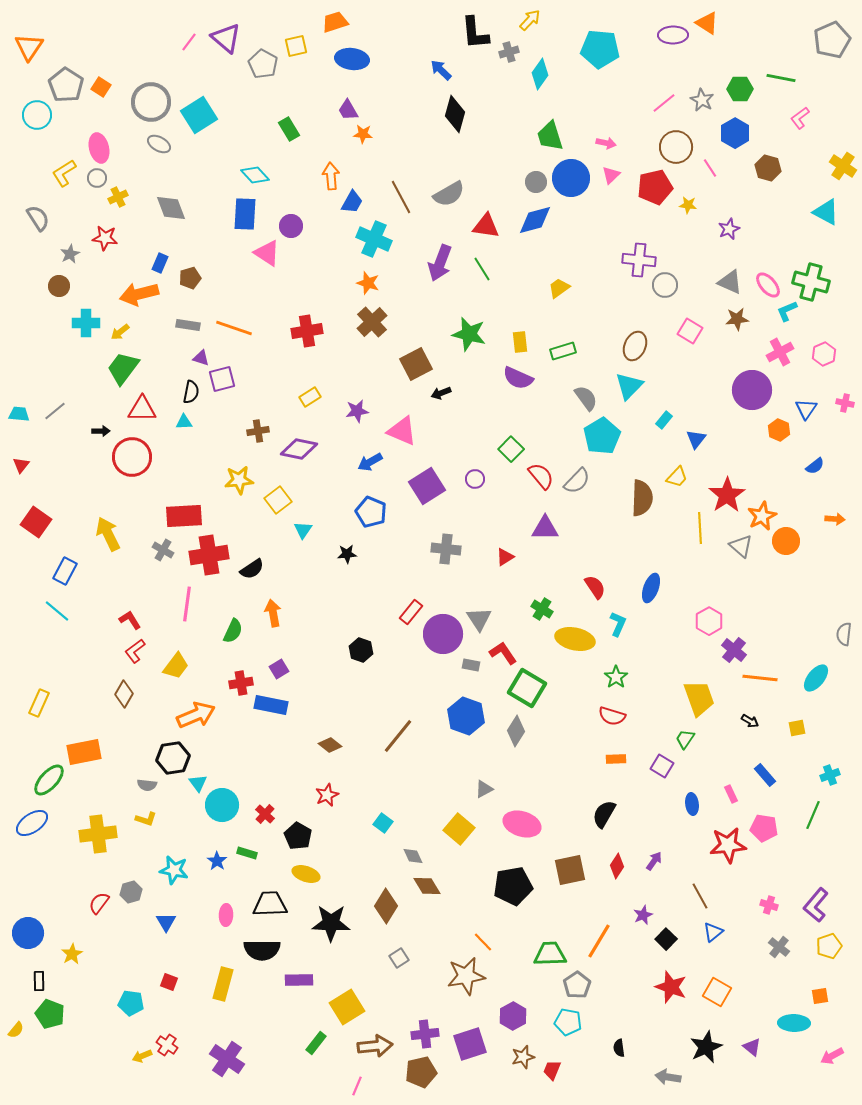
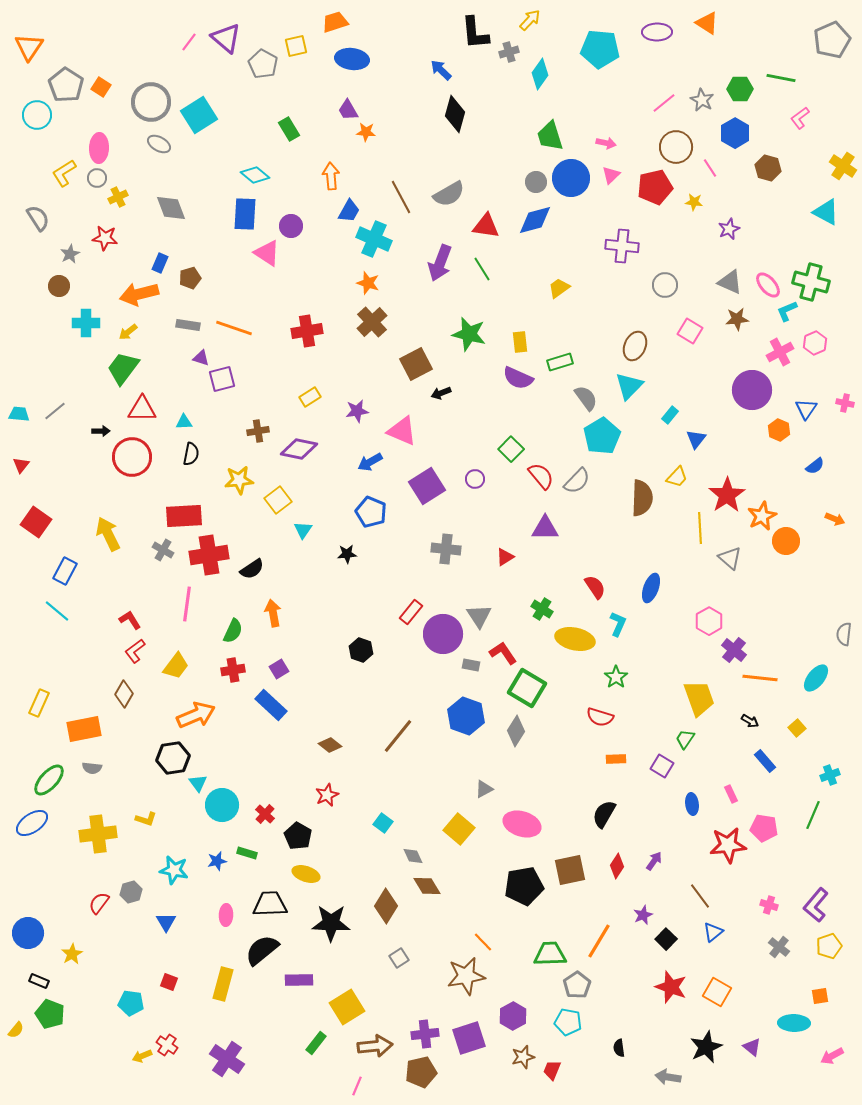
purple ellipse at (673, 35): moved 16 px left, 3 px up
orange star at (363, 134): moved 3 px right, 2 px up
pink ellipse at (99, 148): rotated 16 degrees clockwise
cyan diamond at (255, 175): rotated 8 degrees counterclockwise
blue trapezoid at (352, 202): moved 3 px left, 9 px down
yellow star at (688, 205): moved 6 px right, 3 px up
purple cross at (639, 260): moved 17 px left, 14 px up
yellow arrow at (120, 332): moved 8 px right
green rectangle at (563, 351): moved 3 px left, 11 px down
pink hexagon at (824, 354): moved 9 px left, 11 px up
black semicircle at (191, 392): moved 62 px down
cyan rectangle at (664, 420): moved 6 px right, 5 px up
orange arrow at (835, 519): rotated 18 degrees clockwise
gray triangle at (741, 546): moved 11 px left, 12 px down
gray triangle at (479, 619): moved 3 px up
red cross at (241, 683): moved 8 px left, 13 px up
blue rectangle at (271, 705): rotated 32 degrees clockwise
red semicircle at (612, 716): moved 12 px left, 1 px down
yellow square at (797, 728): rotated 30 degrees counterclockwise
orange rectangle at (84, 752): moved 23 px up
blue rectangle at (765, 775): moved 14 px up
gray semicircle at (147, 785): moved 55 px left, 17 px up
blue star at (217, 861): rotated 24 degrees clockwise
black pentagon at (513, 886): moved 11 px right
brown line at (700, 896): rotated 8 degrees counterclockwise
black semicircle at (262, 950): rotated 141 degrees clockwise
black rectangle at (39, 981): rotated 66 degrees counterclockwise
purple square at (470, 1044): moved 1 px left, 6 px up
